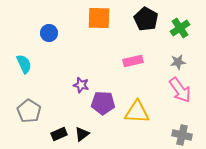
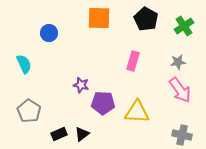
green cross: moved 4 px right, 2 px up
pink rectangle: rotated 60 degrees counterclockwise
